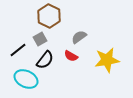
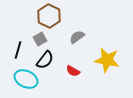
gray semicircle: moved 2 px left
black line: rotated 36 degrees counterclockwise
red semicircle: moved 2 px right, 15 px down
yellow star: rotated 20 degrees clockwise
